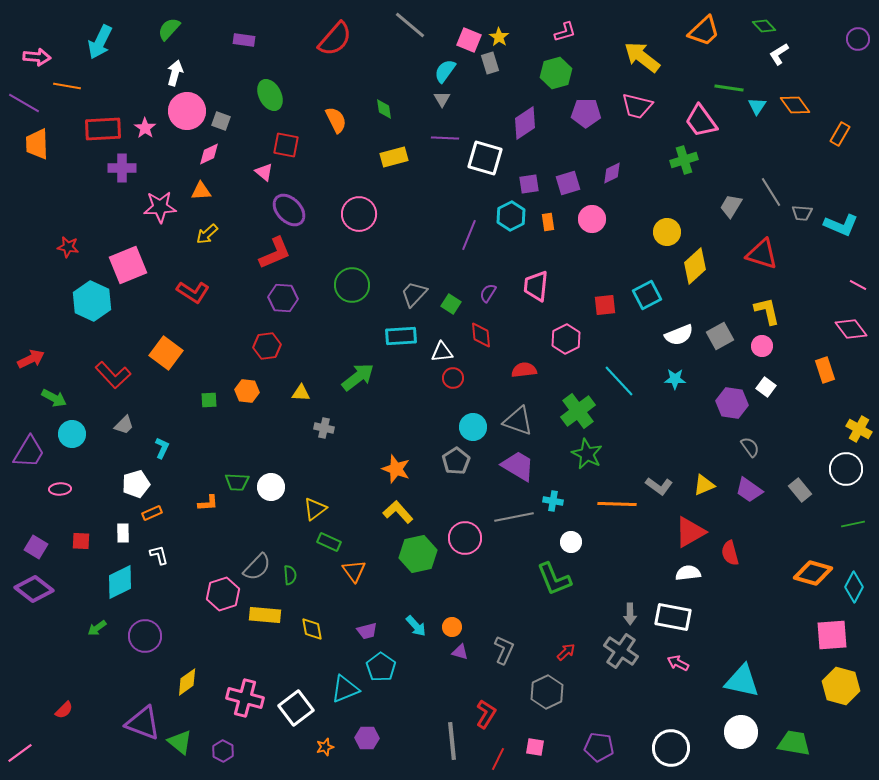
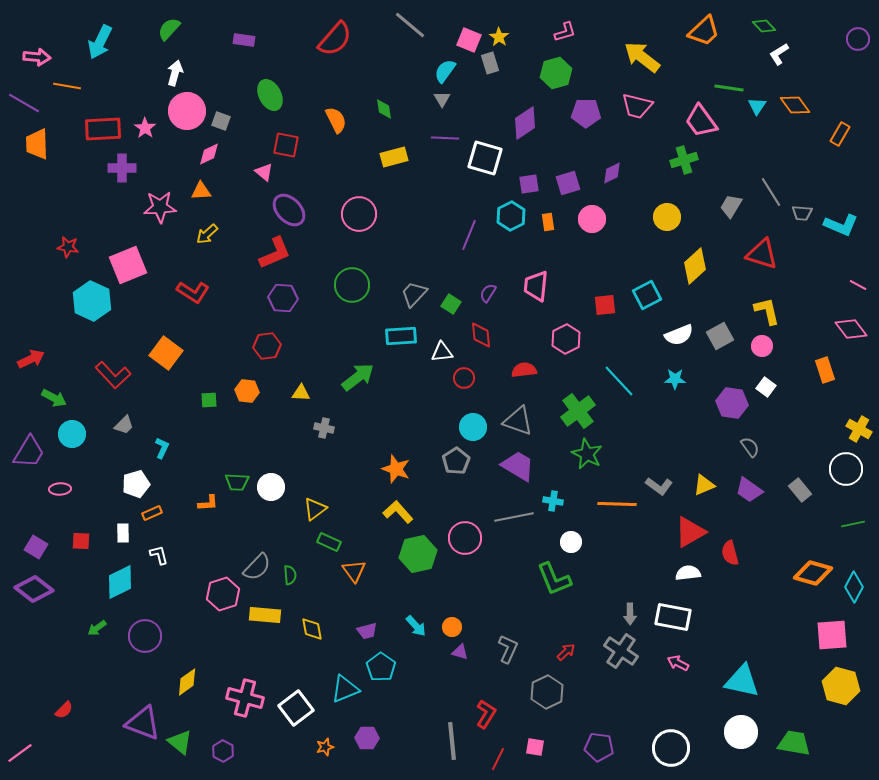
yellow circle at (667, 232): moved 15 px up
red circle at (453, 378): moved 11 px right
gray L-shape at (504, 650): moved 4 px right, 1 px up
